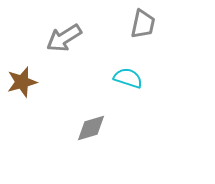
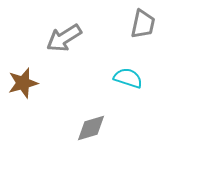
brown star: moved 1 px right, 1 px down
